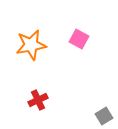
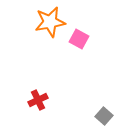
orange star: moved 19 px right, 23 px up
gray square: rotated 18 degrees counterclockwise
